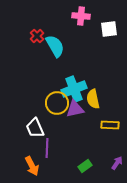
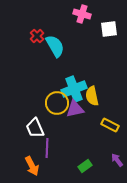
pink cross: moved 1 px right, 2 px up; rotated 12 degrees clockwise
yellow semicircle: moved 1 px left, 3 px up
yellow rectangle: rotated 24 degrees clockwise
purple arrow: moved 3 px up; rotated 72 degrees counterclockwise
